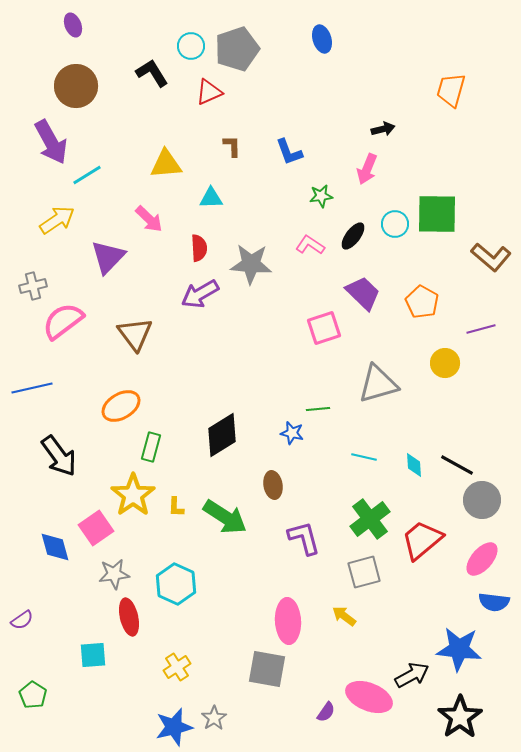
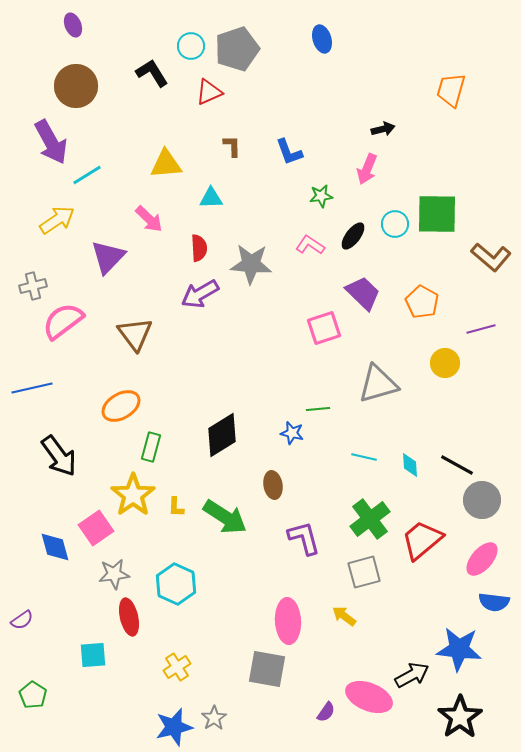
cyan diamond at (414, 465): moved 4 px left
